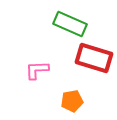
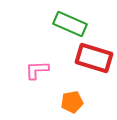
orange pentagon: moved 1 px down
